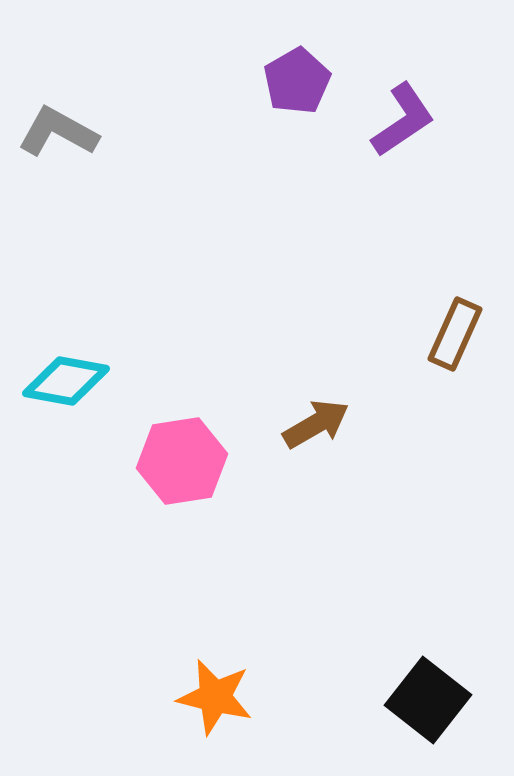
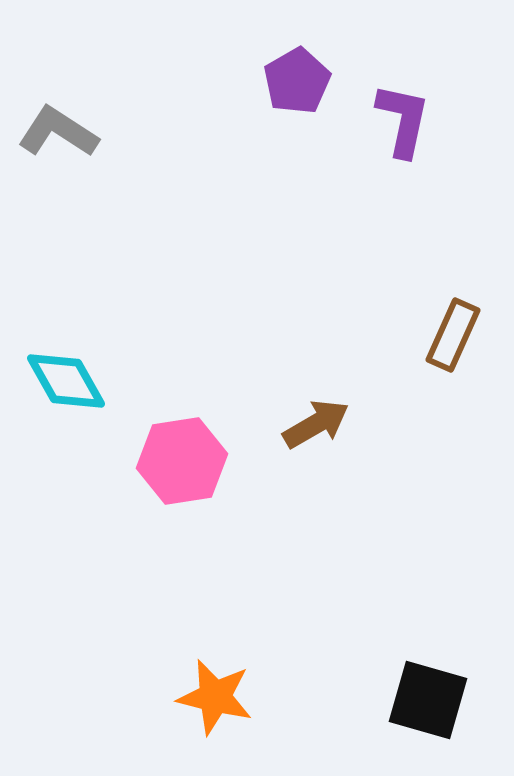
purple L-shape: rotated 44 degrees counterclockwise
gray L-shape: rotated 4 degrees clockwise
brown rectangle: moved 2 px left, 1 px down
cyan diamond: rotated 50 degrees clockwise
black square: rotated 22 degrees counterclockwise
